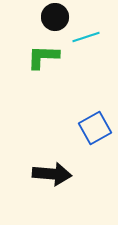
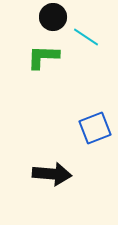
black circle: moved 2 px left
cyan line: rotated 52 degrees clockwise
blue square: rotated 8 degrees clockwise
